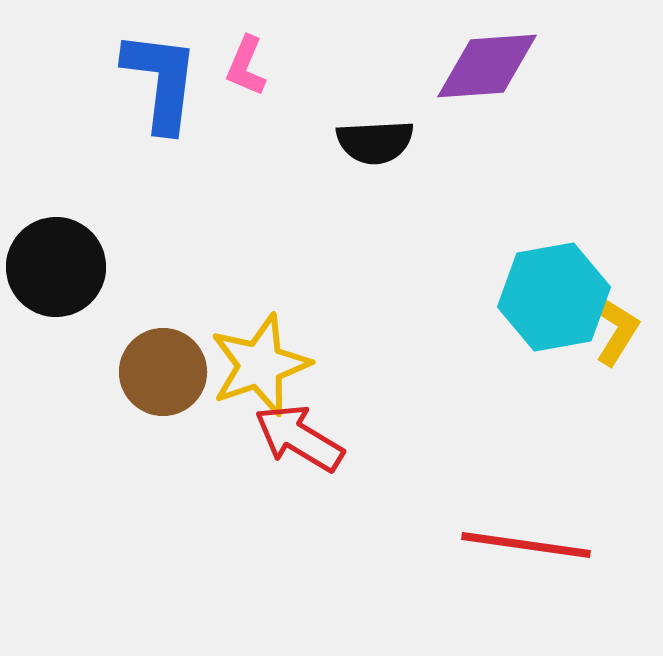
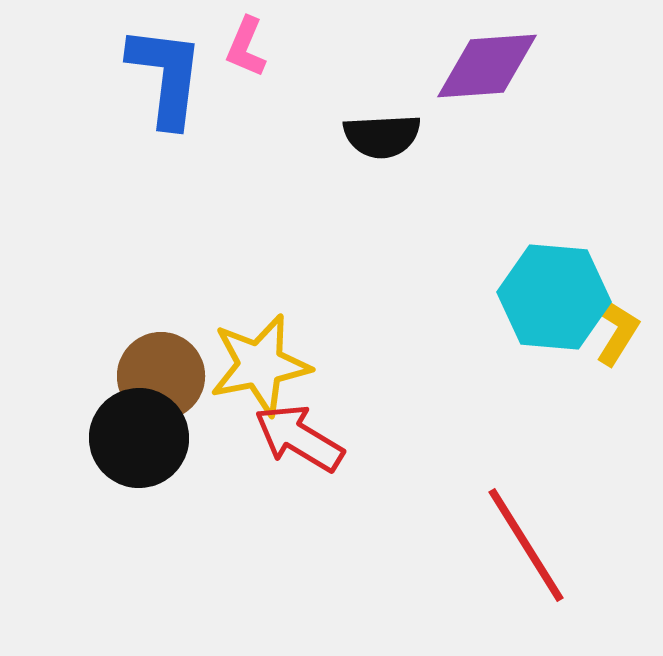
pink L-shape: moved 19 px up
blue L-shape: moved 5 px right, 5 px up
black semicircle: moved 7 px right, 6 px up
black circle: moved 83 px right, 171 px down
cyan hexagon: rotated 15 degrees clockwise
yellow star: rotated 8 degrees clockwise
brown circle: moved 2 px left, 4 px down
red line: rotated 50 degrees clockwise
